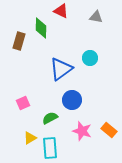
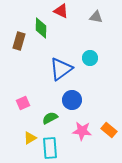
pink star: rotated 12 degrees counterclockwise
